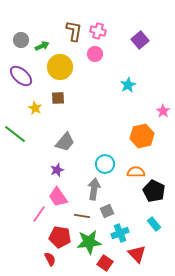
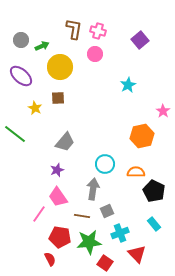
brown L-shape: moved 2 px up
gray arrow: moved 1 px left
